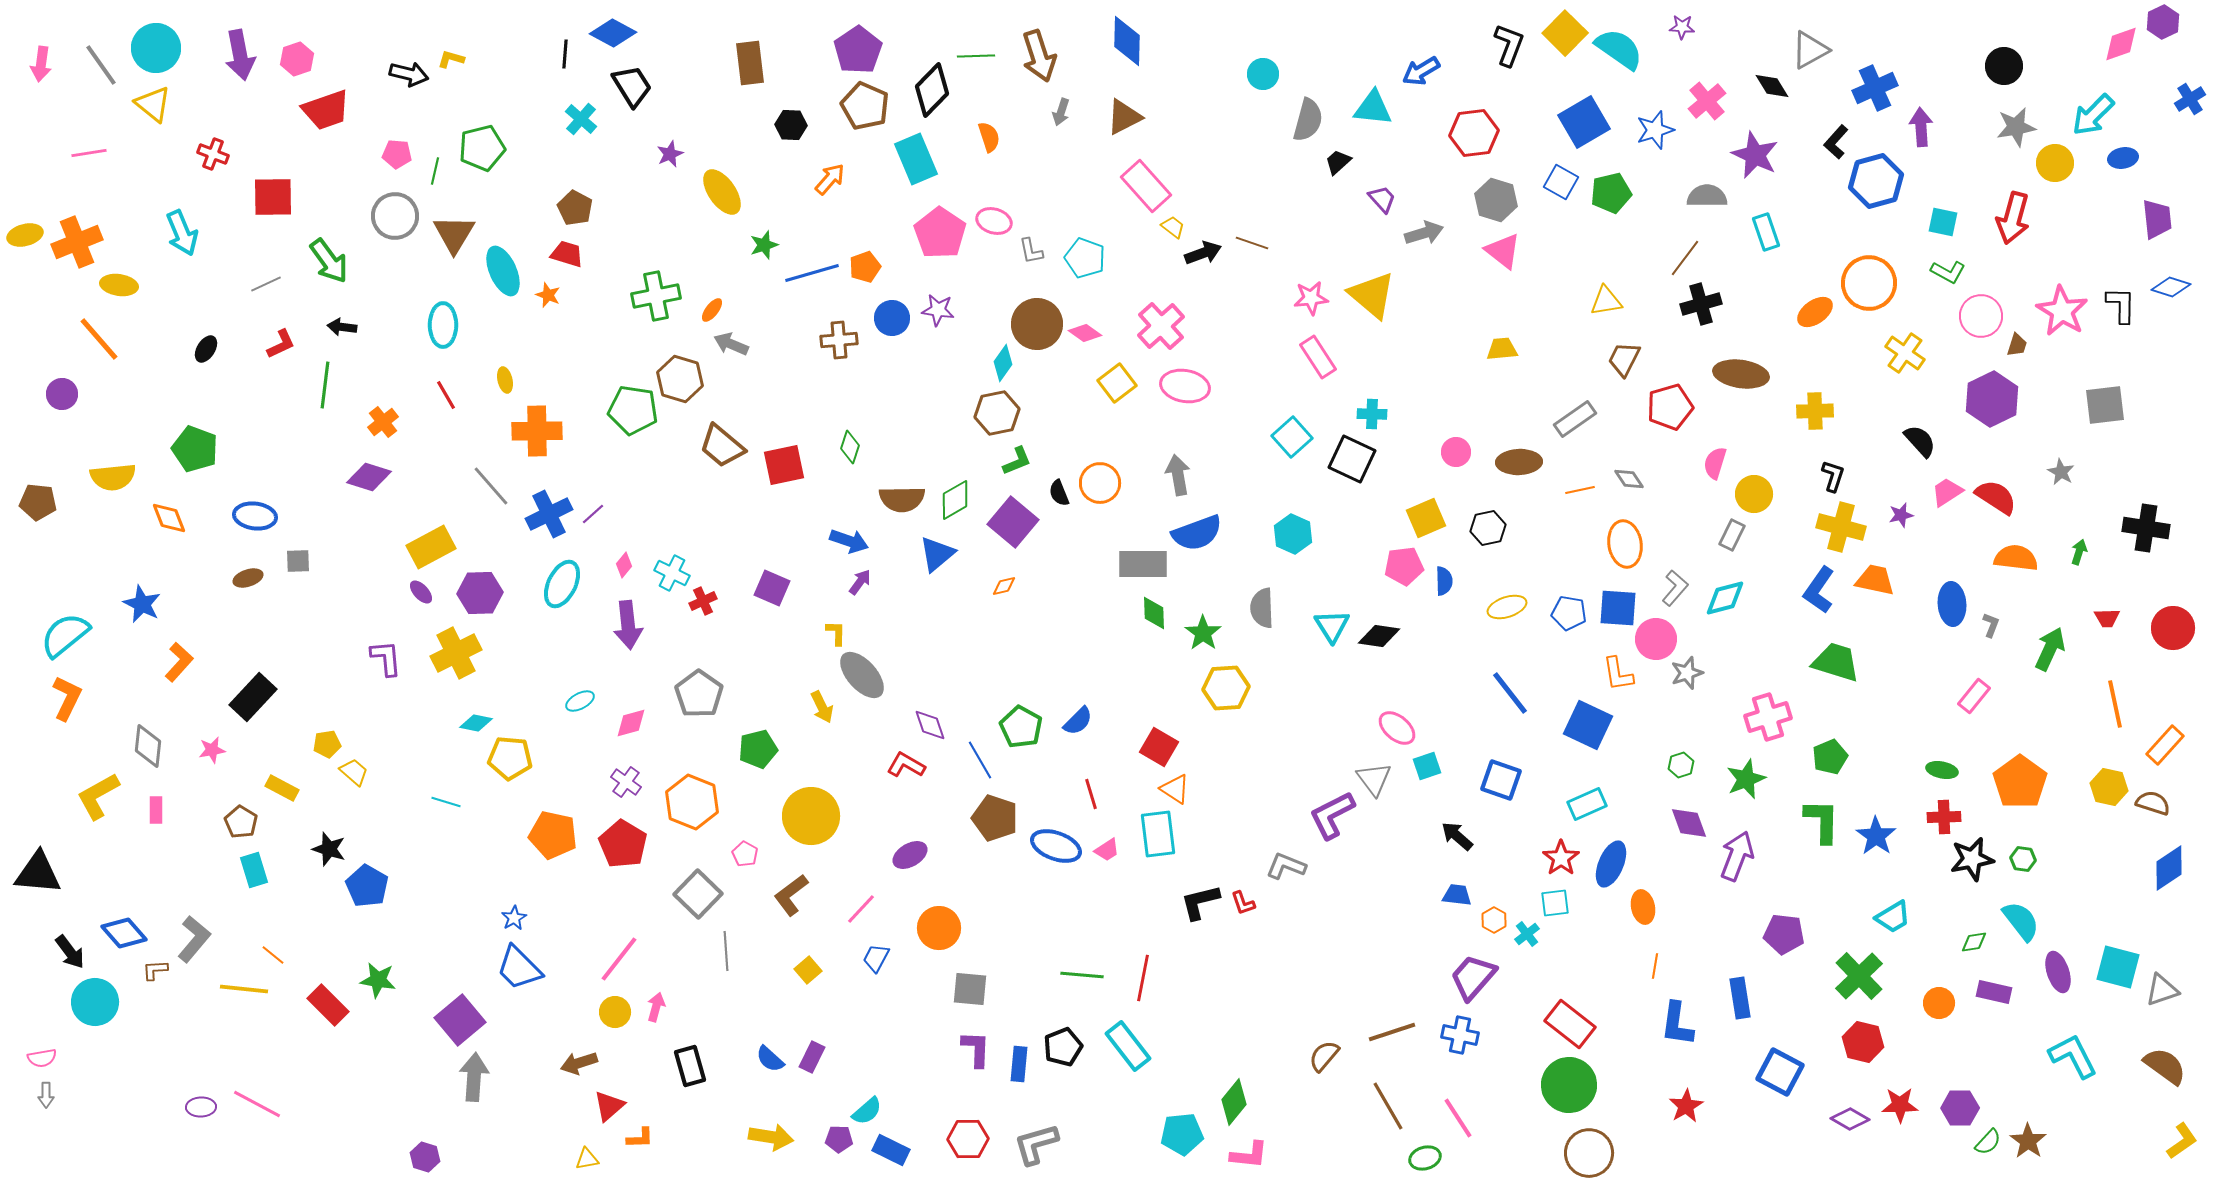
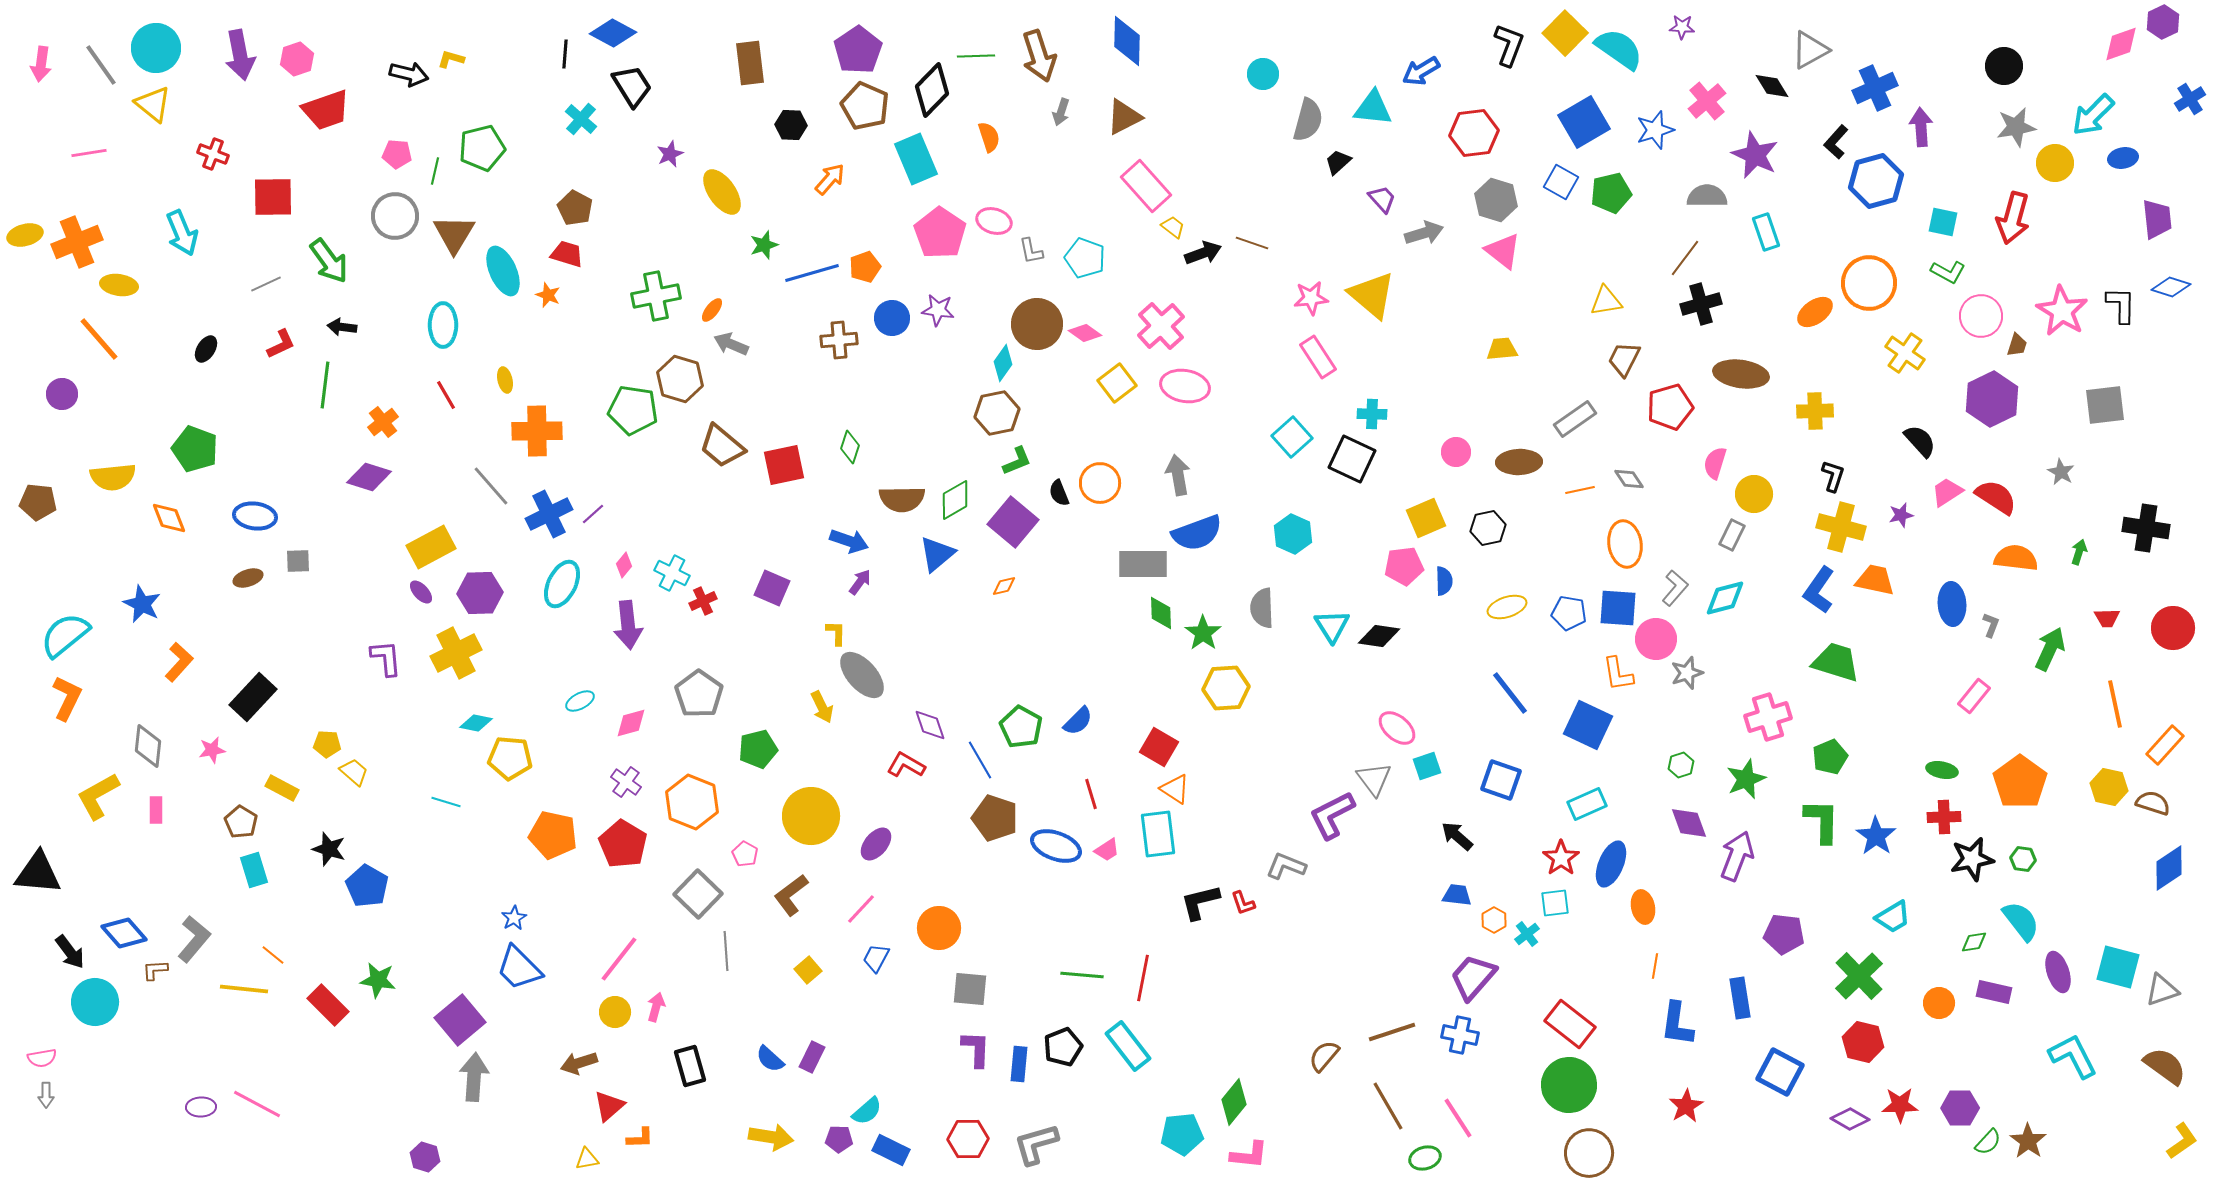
green diamond at (1154, 613): moved 7 px right
yellow pentagon at (327, 744): rotated 12 degrees clockwise
purple ellipse at (910, 855): moved 34 px left, 11 px up; rotated 20 degrees counterclockwise
